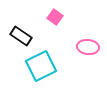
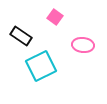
pink ellipse: moved 5 px left, 2 px up
